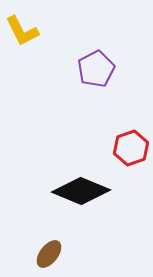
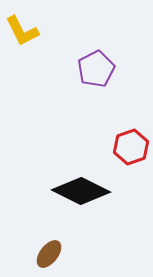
red hexagon: moved 1 px up
black diamond: rotated 4 degrees clockwise
